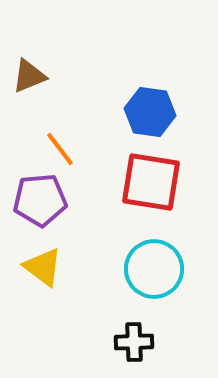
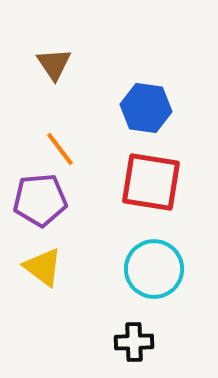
brown triangle: moved 25 px right, 12 px up; rotated 42 degrees counterclockwise
blue hexagon: moved 4 px left, 4 px up
